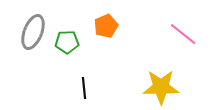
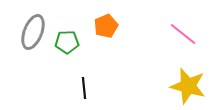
yellow star: moved 27 px right, 1 px up; rotated 15 degrees clockwise
